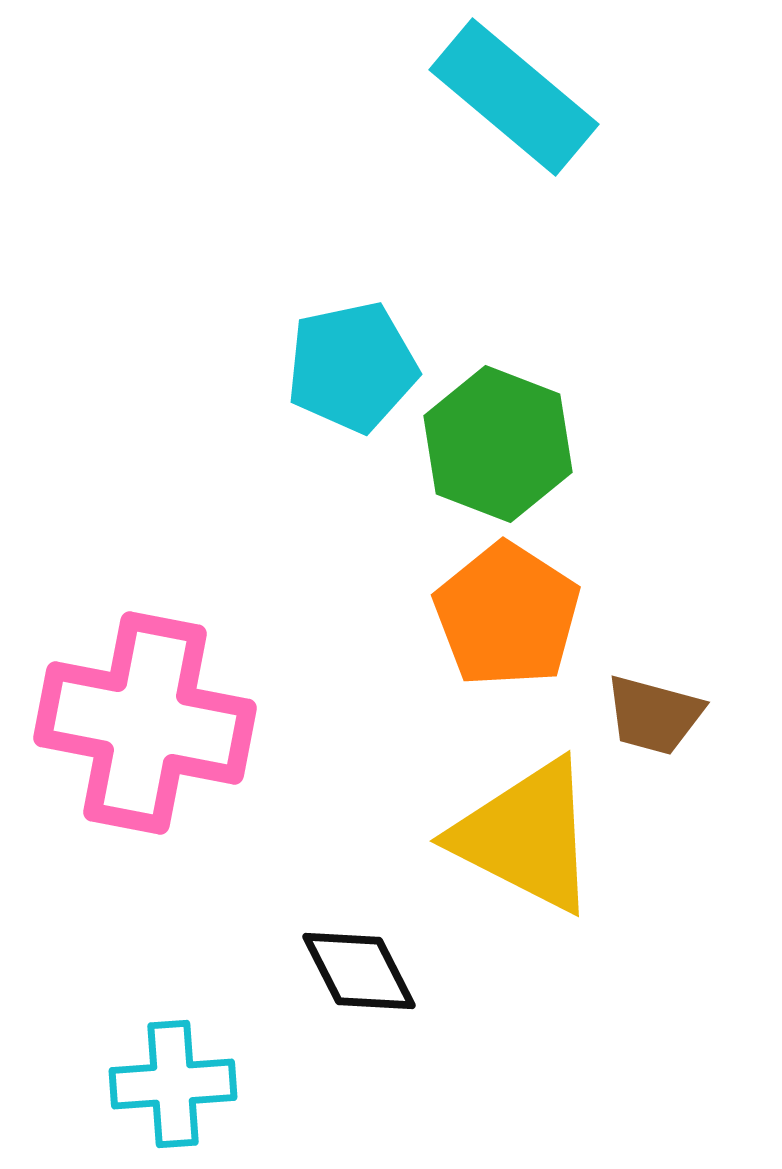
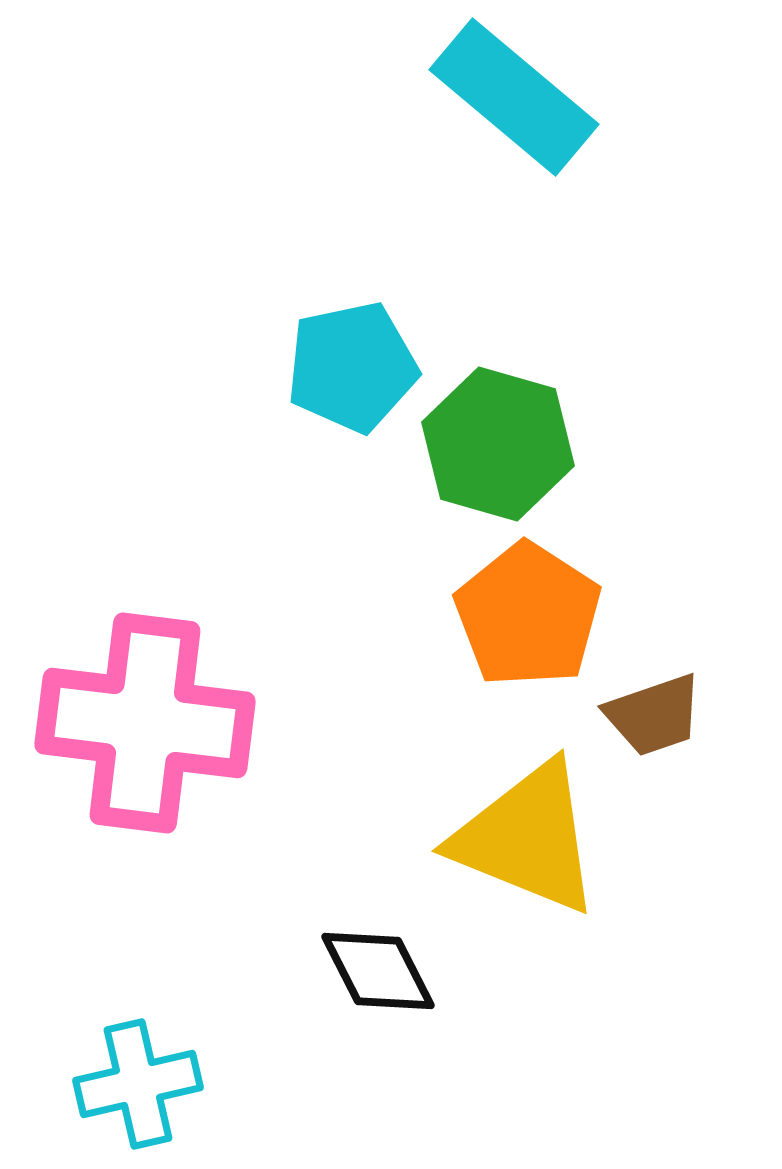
green hexagon: rotated 5 degrees counterclockwise
orange pentagon: moved 21 px right
brown trapezoid: rotated 34 degrees counterclockwise
pink cross: rotated 4 degrees counterclockwise
yellow triangle: moved 1 px right, 2 px down; rotated 5 degrees counterclockwise
black diamond: moved 19 px right
cyan cross: moved 35 px left; rotated 9 degrees counterclockwise
